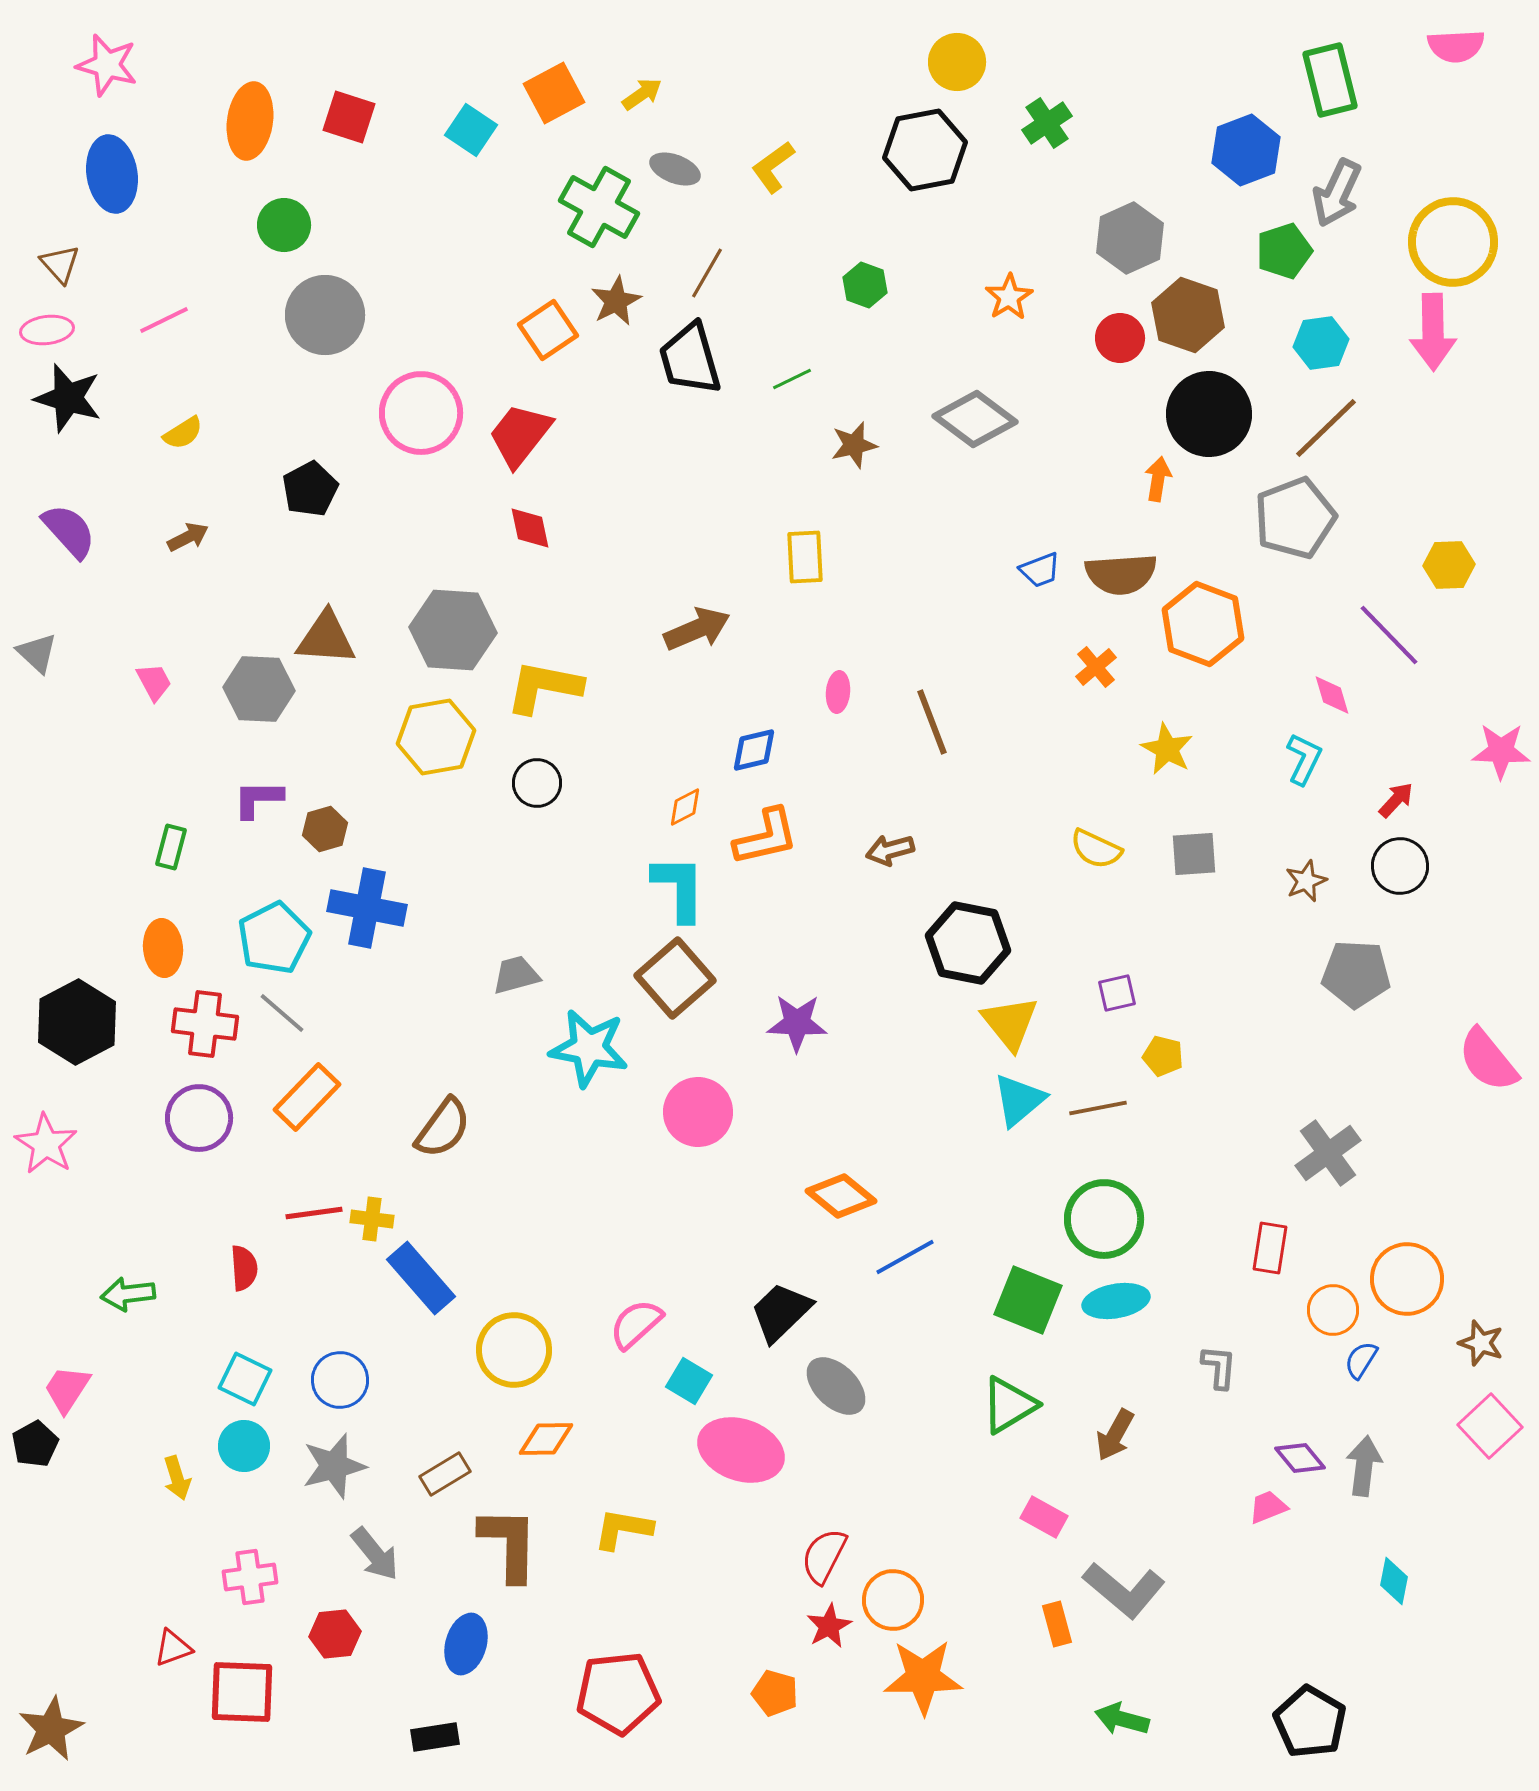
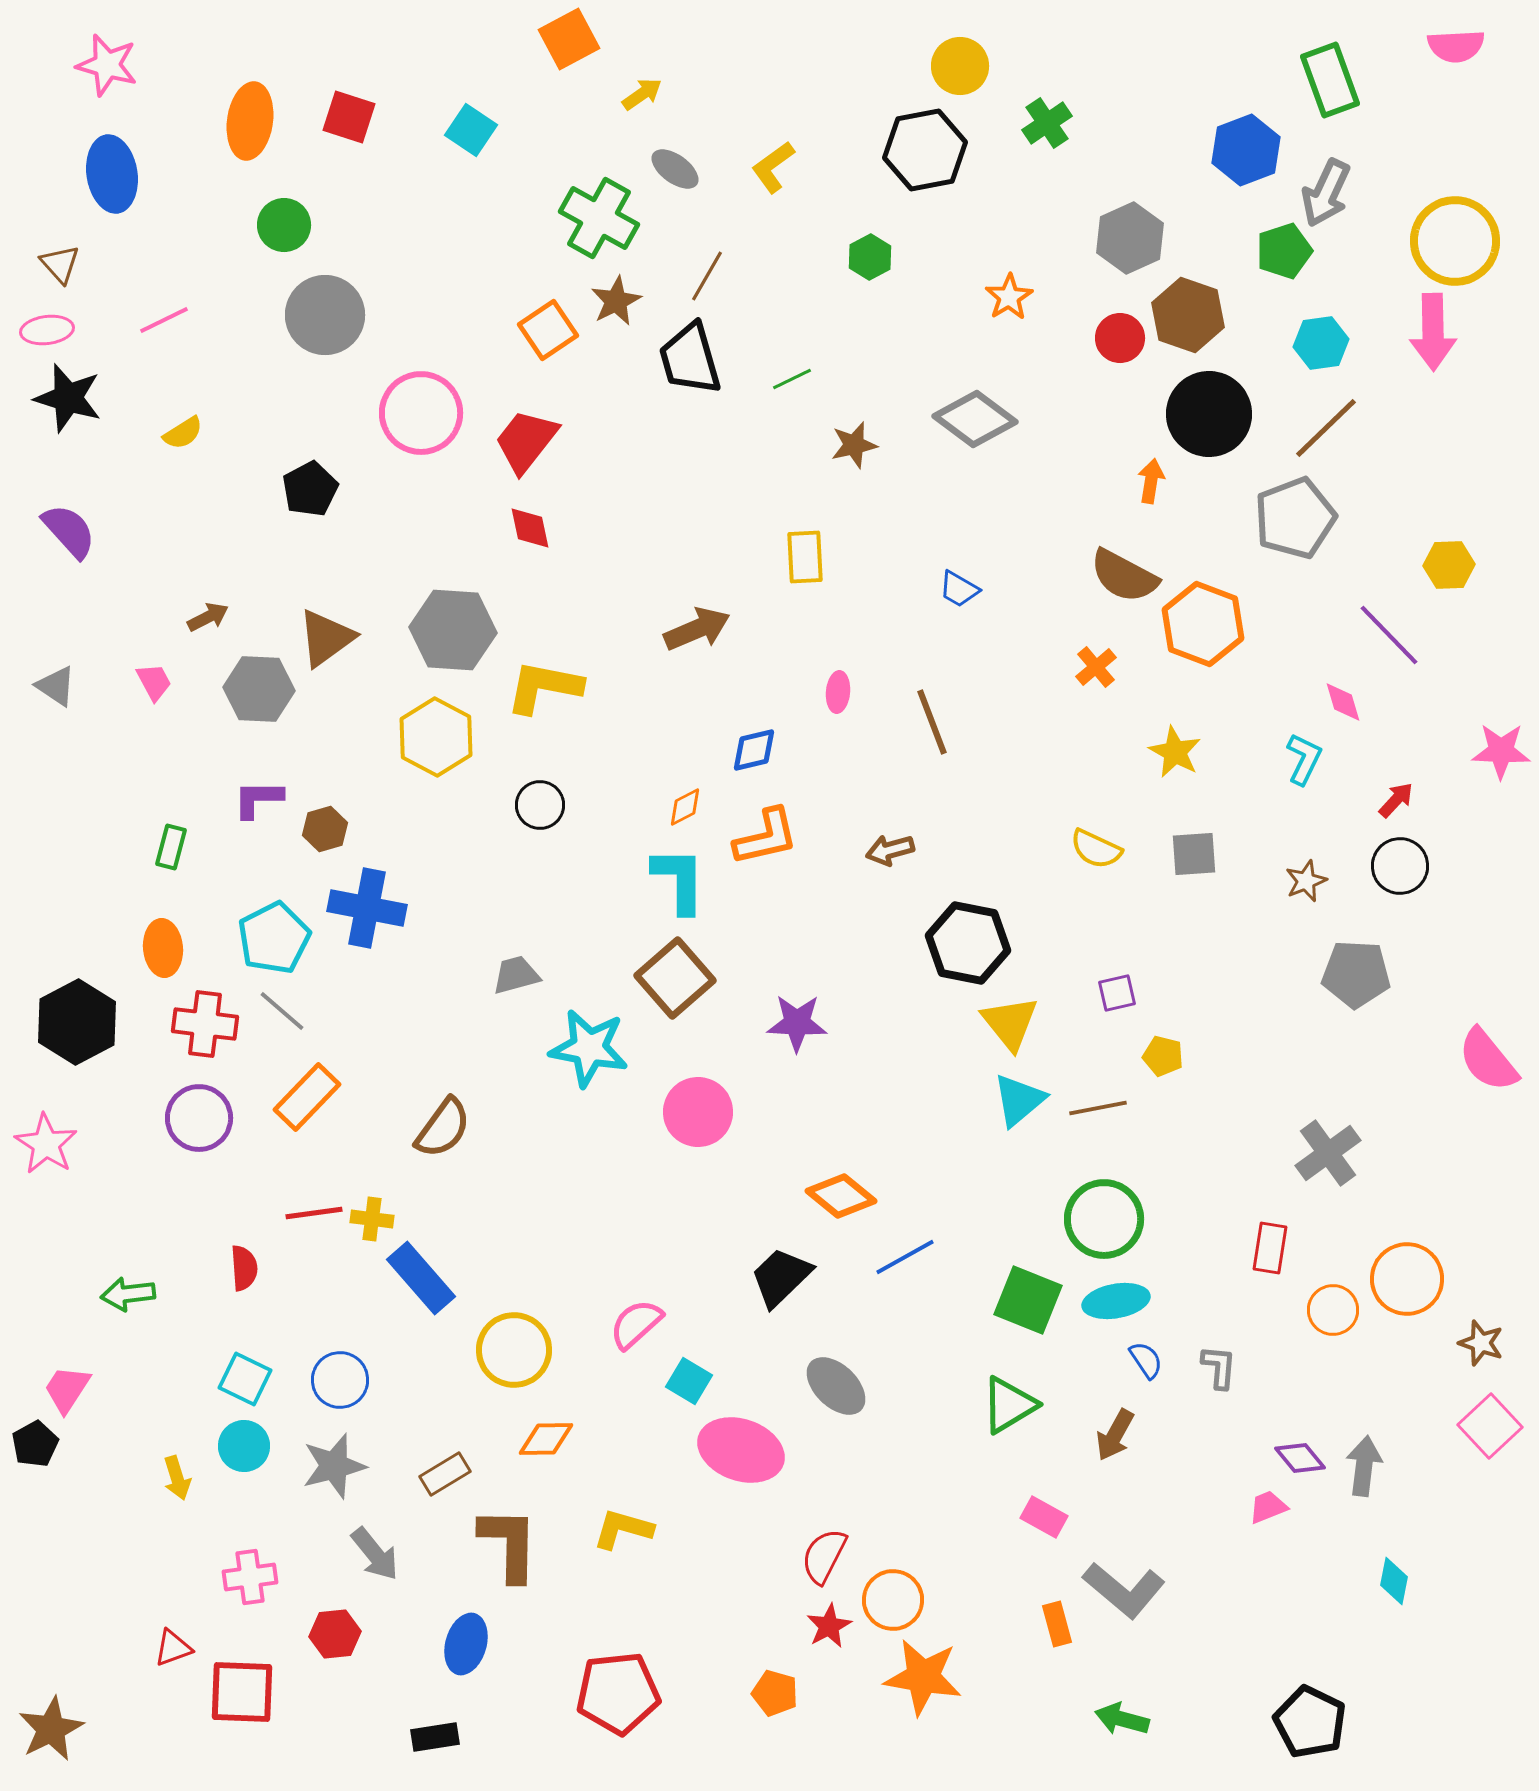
yellow circle at (957, 62): moved 3 px right, 4 px down
green rectangle at (1330, 80): rotated 6 degrees counterclockwise
orange square at (554, 93): moved 15 px right, 54 px up
gray ellipse at (675, 169): rotated 15 degrees clockwise
gray arrow at (1337, 193): moved 11 px left
green cross at (599, 207): moved 11 px down
yellow circle at (1453, 242): moved 2 px right, 1 px up
brown line at (707, 273): moved 3 px down
green hexagon at (865, 285): moved 5 px right, 28 px up; rotated 12 degrees clockwise
red trapezoid at (520, 435): moved 6 px right, 6 px down
orange arrow at (1158, 479): moved 7 px left, 2 px down
brown arrow at (188, 537): moved 20 px right, 80 px down
blue trapezoid at (1040, 570): moved 81 px left, 19 px down; rotated 51 degrees clockwise
brown semicircle at (1121, 574): moved 3 px right, 2 px down; rotated 32 degrees clockwise
brown triangle at (326, 638): rotated 40 degrees counterclockwise
gray triangle at (37, 653): moved 19 px right, 33 px down; rotated 9 degrees counterclockwise
pink diamond at (1332, 695): moved 11 px right, 7 px down
yellow hexagon at (436, 737): rotated 22 degrees counterclockwise
yellow star at (1167, 749): moved 8 px right, 3 px down
black circle at (537, 783): moved 3 px right, 22 px down
cyan L-shape at (679, 888): moved 8 px up
gray line at (282, 1013): moved 2 px up
black trapezoid at (781, 1312): moved 35 px up
blue semicircle at (1361, 1360): moved 215 px left; rotated 114 degrees clockwise
yellow L-shape at (623, 1529): rotated 6 degrees clockwise
orange star at (923, 1677): rotated 10 degrees clockwise
black pentagon at (1310, 1722): rotated 4 degrees counterclockwise
